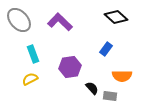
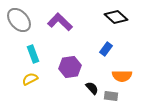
gray rectangle: moved 1 px right
